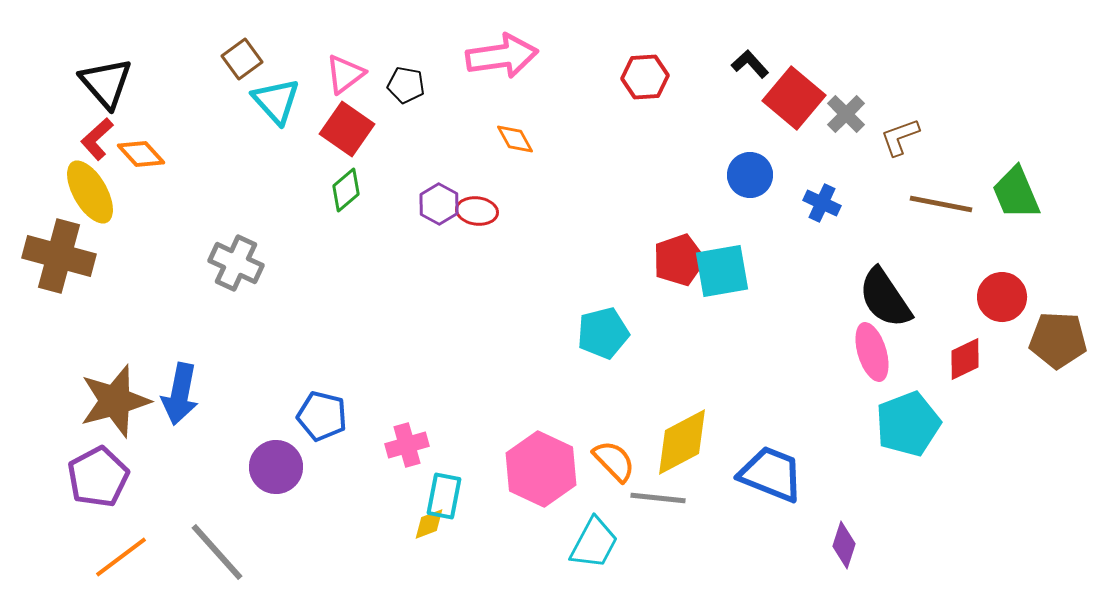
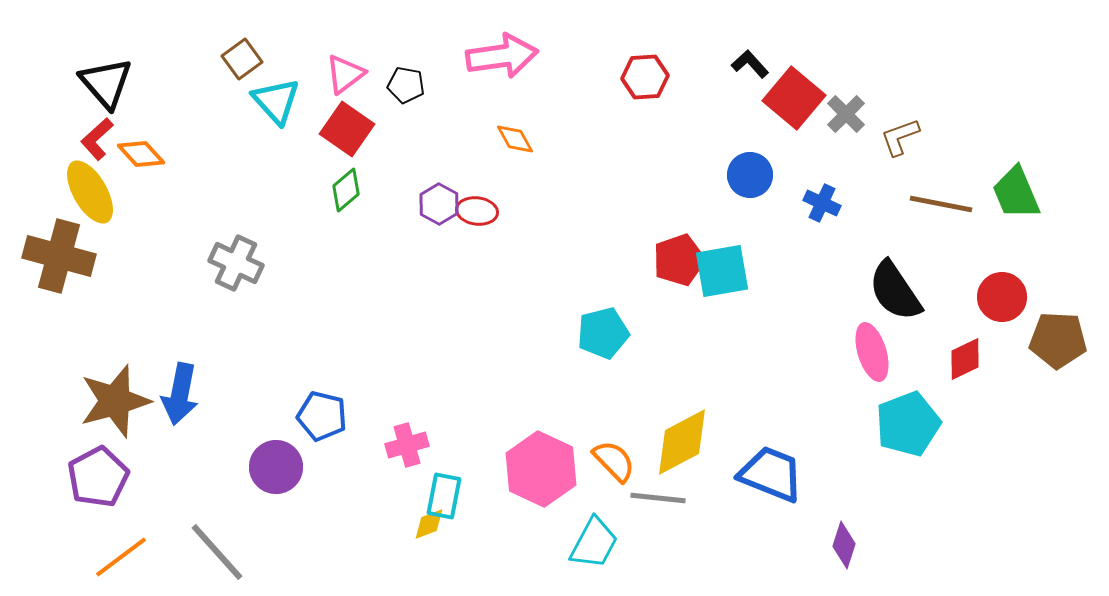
black semicircle at (885, 298): moved 10 px right, 7 px up
